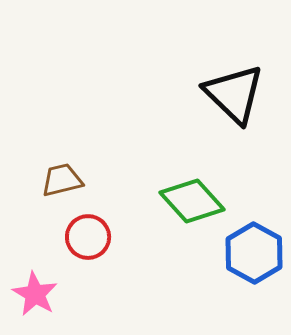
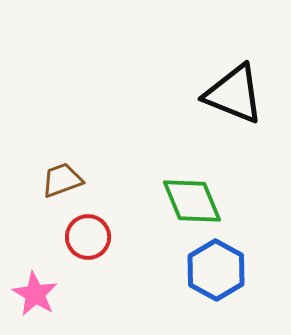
black triangle: rotated 22 degrees counterclockwise
brown trapezoid: rotated 6 degrees counterclockwise
green diamond: rotated 20 degrees clockwise
blue hexagon: moved 38 px left, 17 px down
